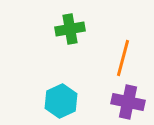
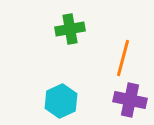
purple cross: moved 2 px right, 2 px up
